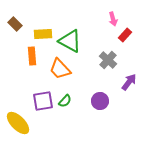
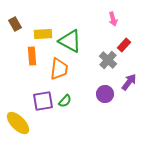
brown rectangle: rotated 16 degrees clockwise
red rectangle: moved 1 px left, 10 px down
orange trapezoid: moved 1 px left; rotated 130 degrees counterclockwise
purple circle: moved 5 px right, 7 px up
